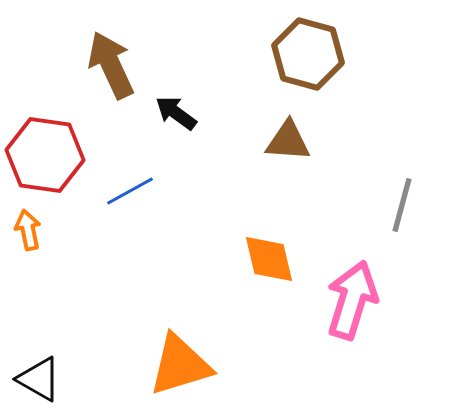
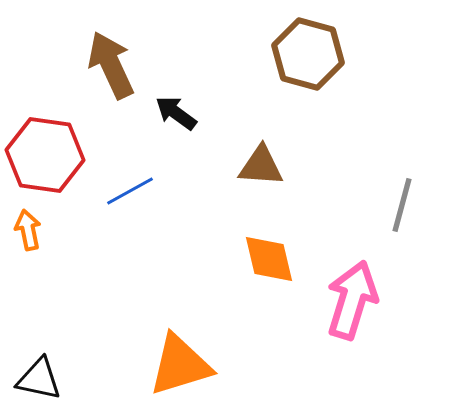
brown triangle: moved 27 px left, 25 px down
black triangle: rotated 18 degrees counterclockwise
